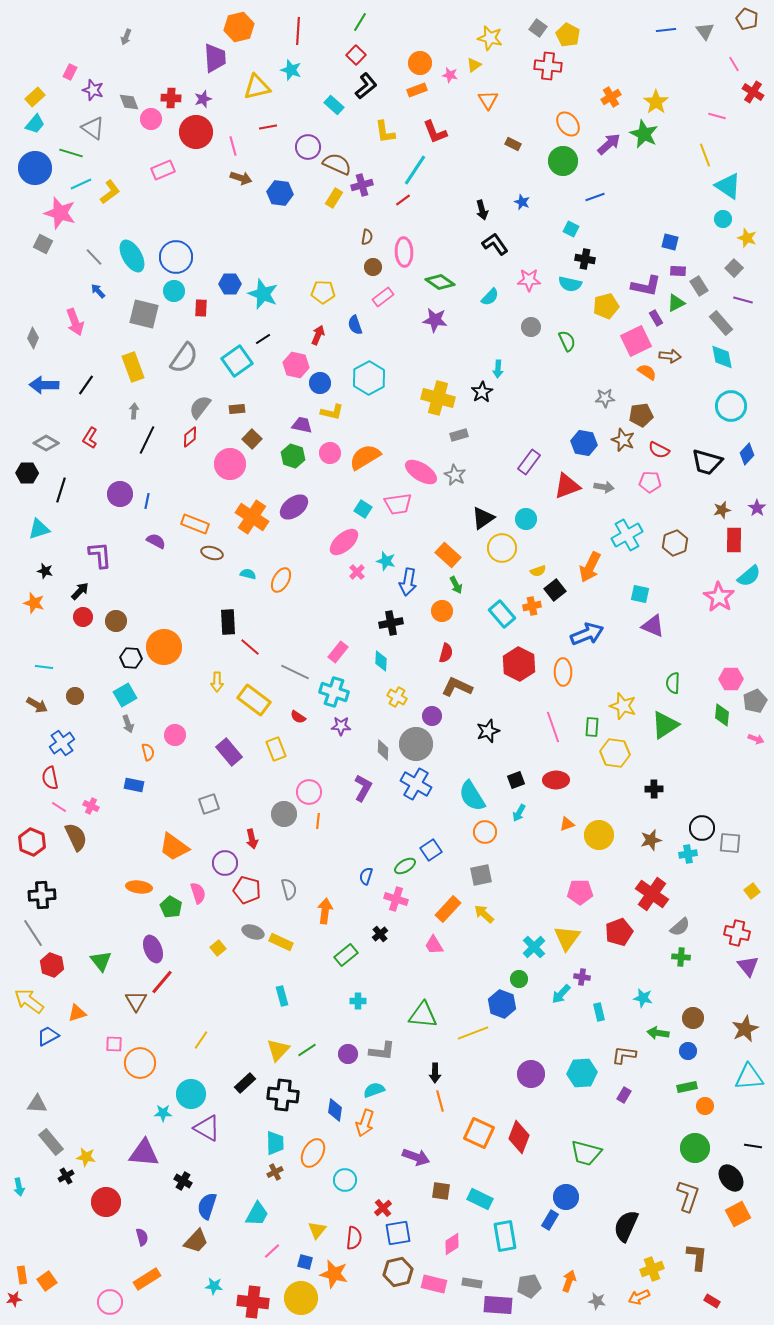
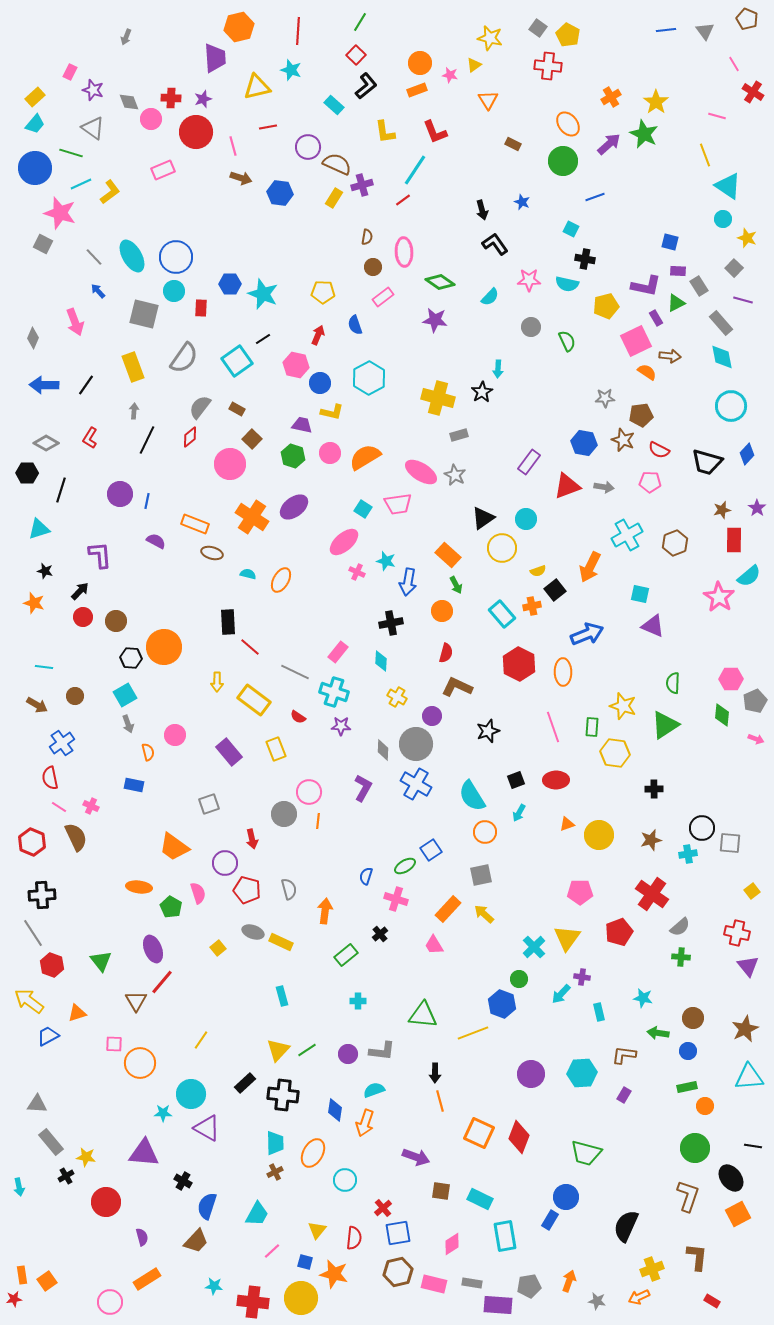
cyan semicircle at (570, 284): moved 3 px left
brown rectangle at (237, 409): rotated 35 degrees clockwise
pink cross at (357, 572): rotated 21 degrees counterclockwise
